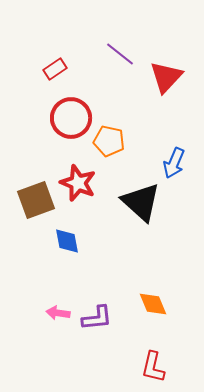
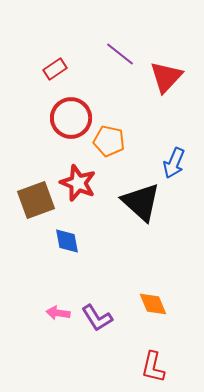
purple L-shape: rotated 64 degrees clockwise
